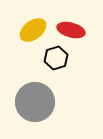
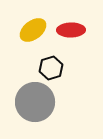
red ellipse: rotated 16 degrees counterclockwise
black hexagon: moved 5 px left, 10 px down
